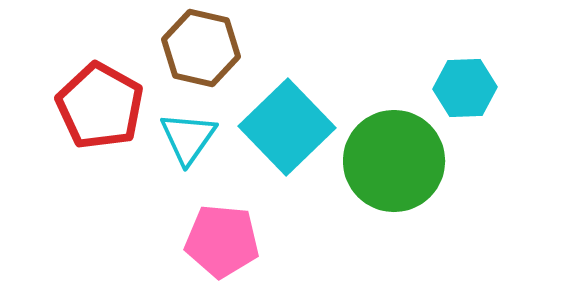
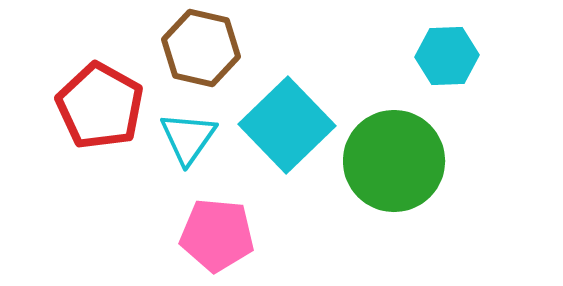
cyan hexagon: moved 18 px left, 32 px up
cyan square: moved 2 px up
pink pentagon: moved 5 px left, 6 px up
